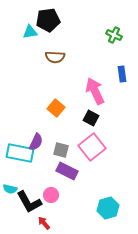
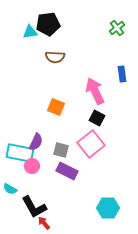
black pentagon: moved 4 px down
green cross: moved 3 px right, 7 px up; rotated 28 degrees clockwise
orange square: moved 1 px up; rotated 18 degrees counterclockwise
black square: moved 6 px right
pink square: moved 1 px left, 3 px up
cyan semicircle: rotated 16 degrees clockwise
pink circle: moved 19 px left, 29 px up
black L-shape: moved 5 px right, 5 px down
cyan hexagon: rotated 15 degrees clockwise
